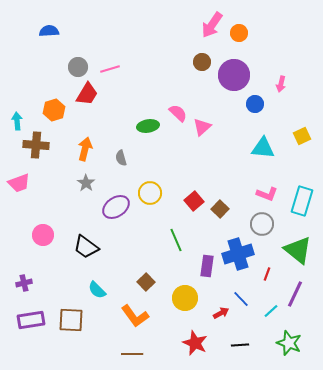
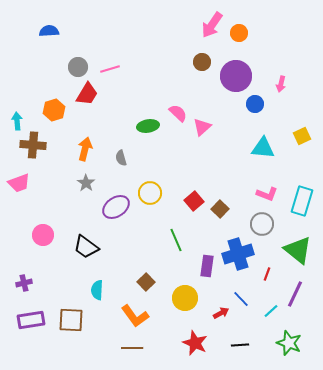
purple circle at (234, 75): moved 2 px right, 1 px down
brown cross at (36, 145): moved 3 px left
cyan semicircle at (97, 290): rotated 48 degrees clockwise
brown line at (132, 354): moved 6 px up
